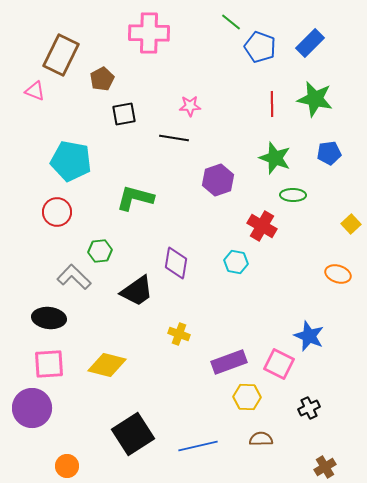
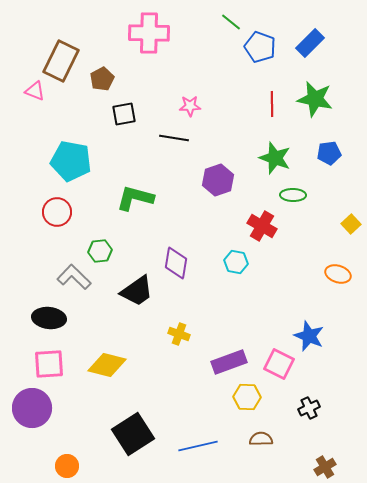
brown rectangle at (61, 55): moved 6 px down
